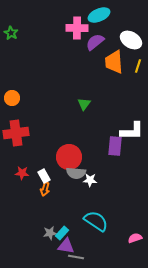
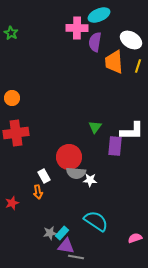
purple semicircle: rotated 42 degrees counterclockwise
green triangle: moved 11 px right, 23 px down
red star: moved 10 px left, 30 px down; rotated 24 degrees counterclockwise
orange arrow: moved 7 px left, 3 px down; rotated 24 degrees counterclockwise
